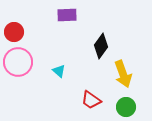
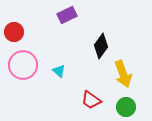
purple rectangle: rotated 24 degrees counterclockwise
pink circle: moved 5 px right, 3 px down
